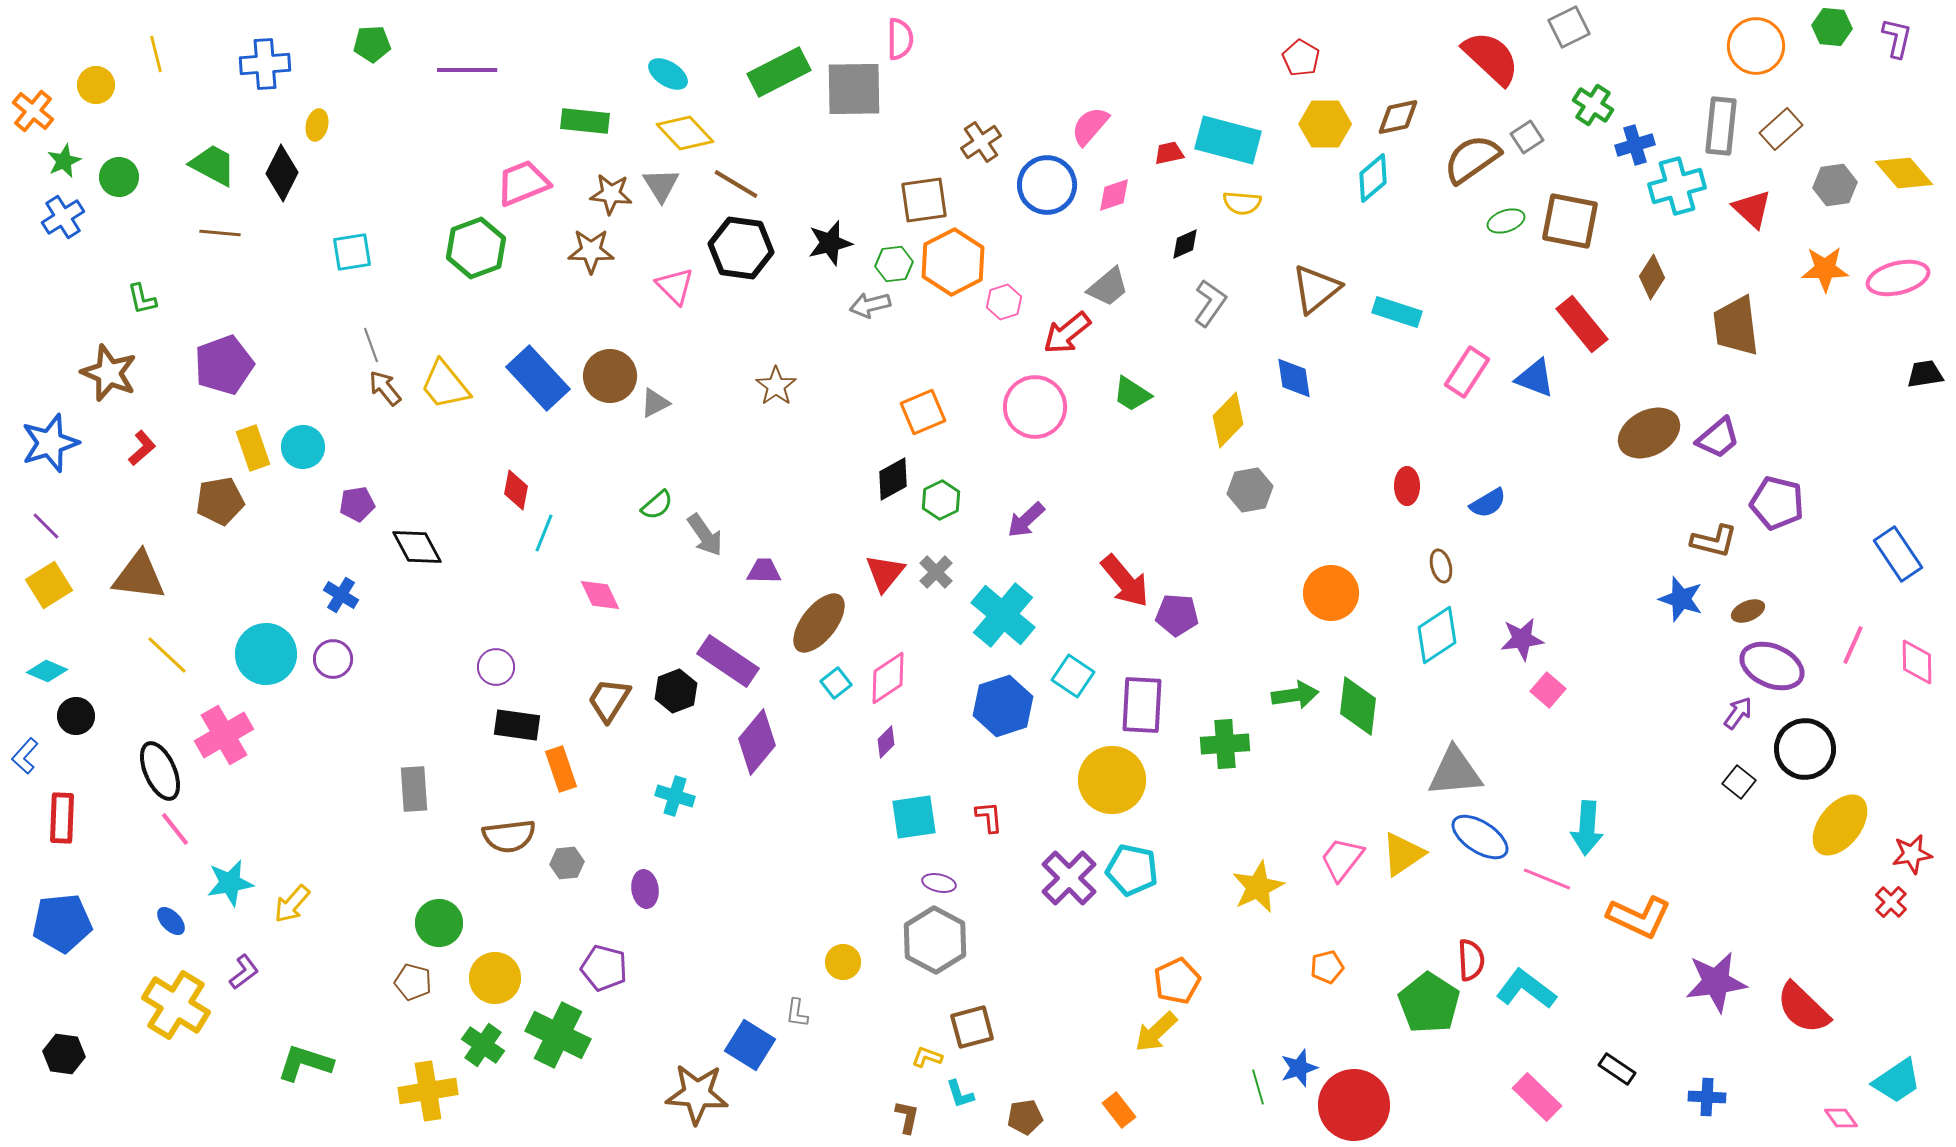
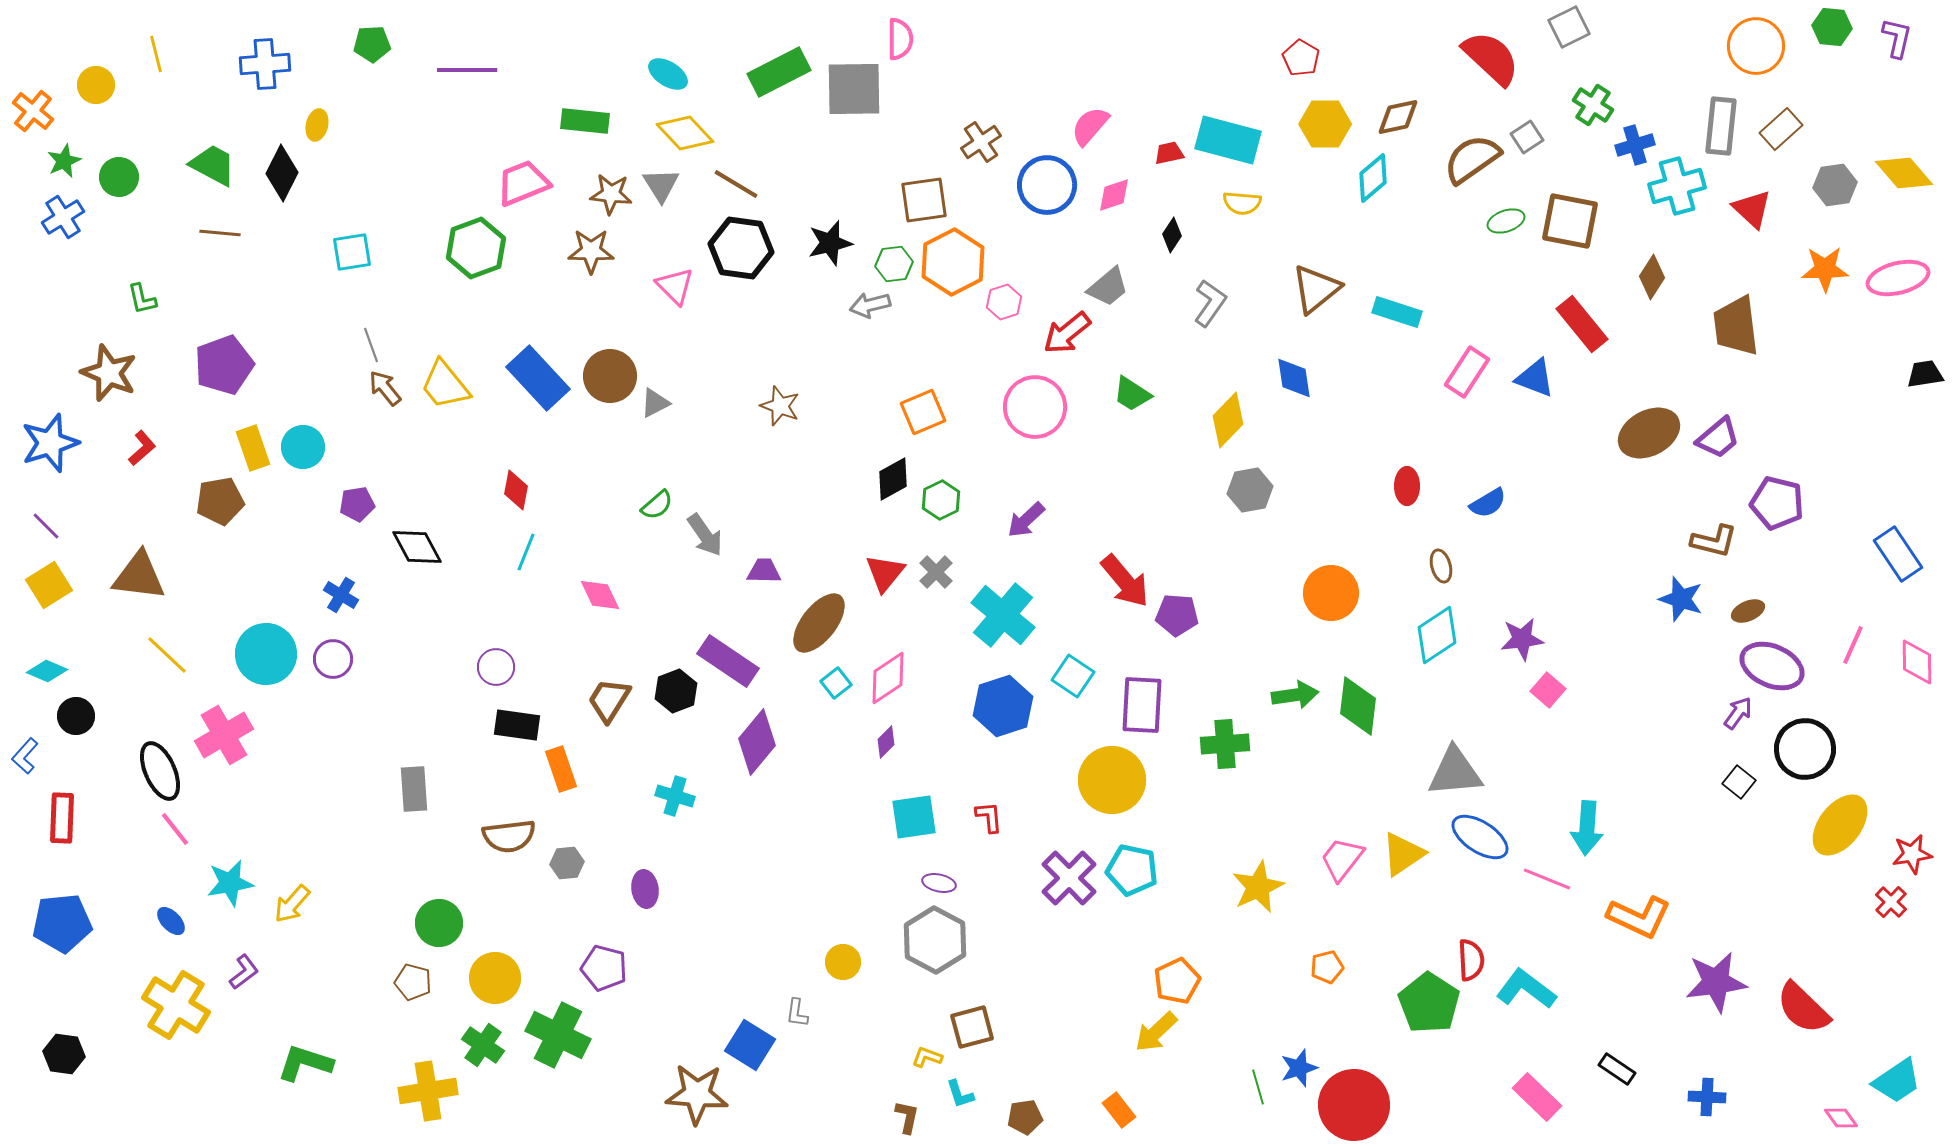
black diamond at (1185, 244): moved 13 px left, 9 px up; rotated 32 degrees counterclockwise
brown star at (776, 386): moved 4 px right, 20 px down; rotated 15 degrees counterclockwise
cyan line at (544, 533): moved 18 px left, 19 px down
